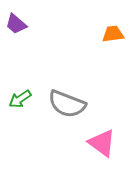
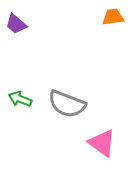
orange trapezoid: moved 17 px up
green arrow: rotated 55 degrees clockwise
